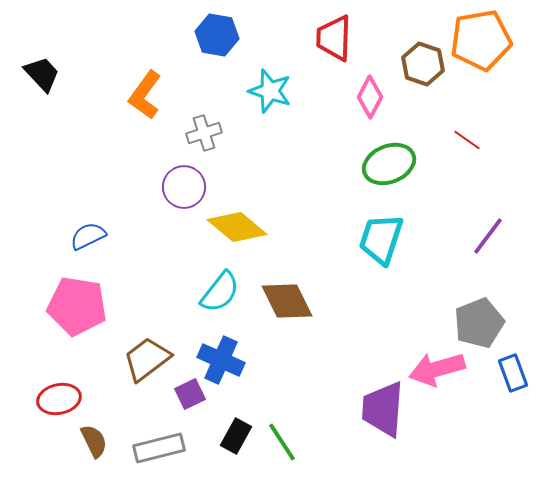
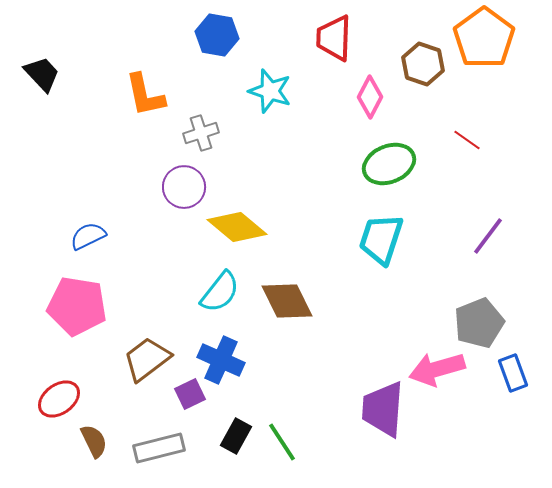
orange pentagon: moved 3 px right, 2 px up; rotated 26 degrees counterclockwise
orange L-shape: rotated 48 degrees counterclockwise
gray cross: moved 3 px left
red ellipse: rotated 24 degrees counterclockwise
